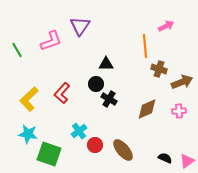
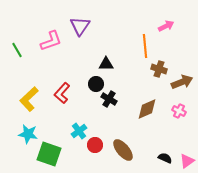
pink cross: rotated 32 degrees clockwise
